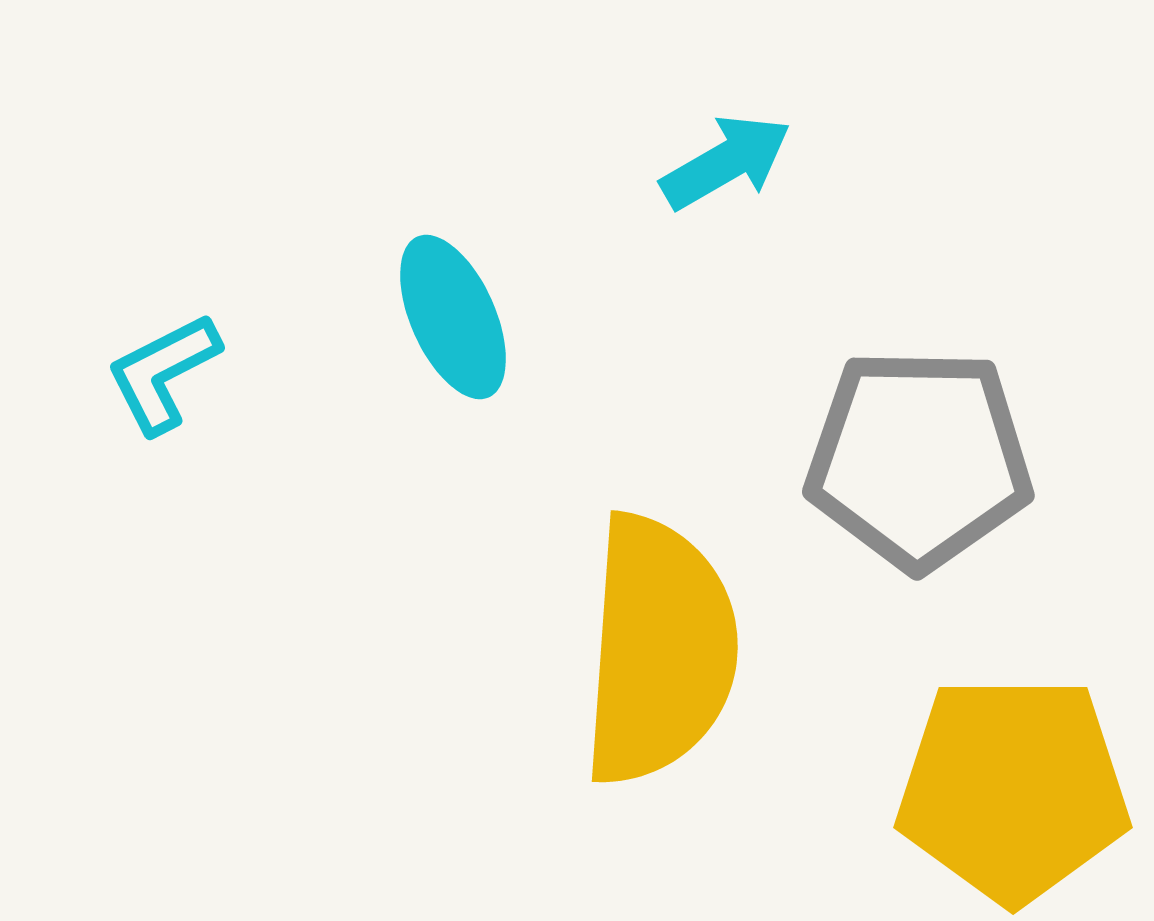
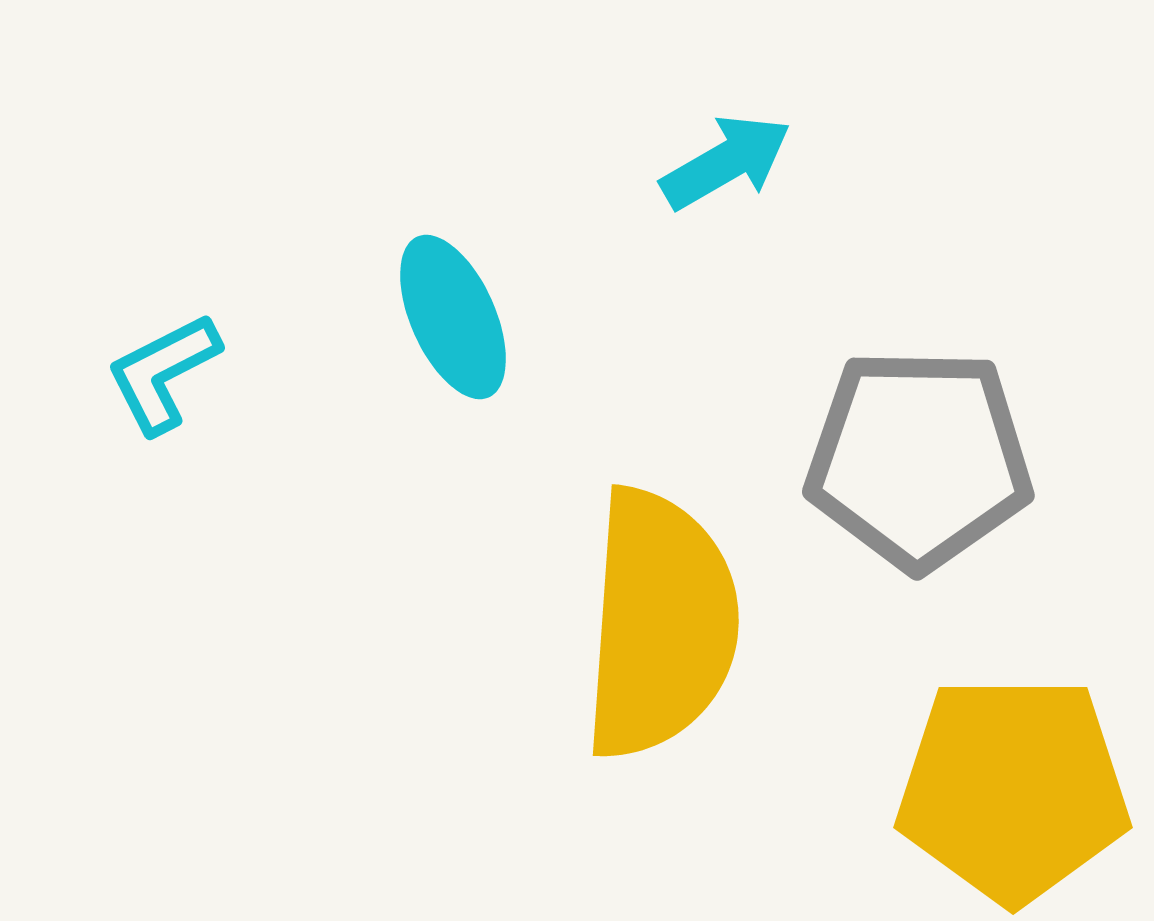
yellow semicircle: moved 1 px right, 26 px up
